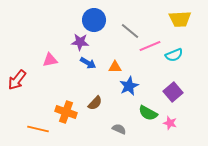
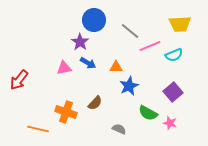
yellow trapezoid: moved 5 px down
purple star: rotated 30 degrees clockwise
pink triangle: moved 14 px right, 8 px down
orange triangle: moved 1 px right
red arrow: moved 2 px right
